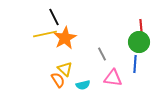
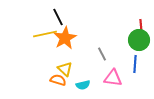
black line: moved 4 px right
green circle: moved 2 px up
orange semicircle: rotated 42 degrees counterclockwise
